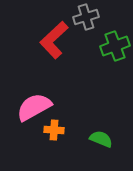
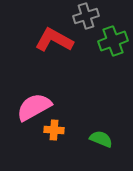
gray cross: moved 1 px up
red L-shape: rotated 72 degrees clockwise
green cross: moved 2 px left, 5 px up
